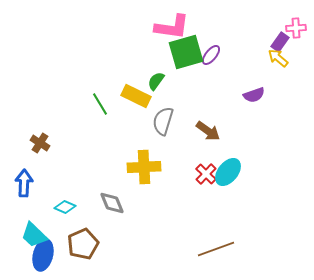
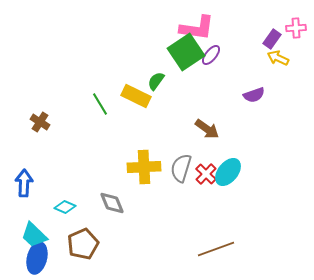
pink L-shape: moved 25 px right, 1 px down
purple rectangle: moved 8 px left, 3 px up
green square: rotated 18 degrees counterclockwise
yellow arrow: rotated 15 degrees counterclockwise
gray semicircle: moved 18 px right, 47 px down
brown arrow: moved 1 px left, 2 px up
brown cross: moved 21 px up
blue ellipse: moved 6 px left, 3 px down
